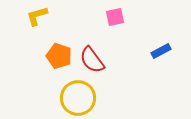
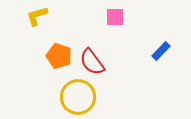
pink square: rotated 12 degrees clockwise
blue rectangle: rotated 18 degrees counterclockwise
red semicircle: moved 2 px down
yellow circle: moved 1 px up
